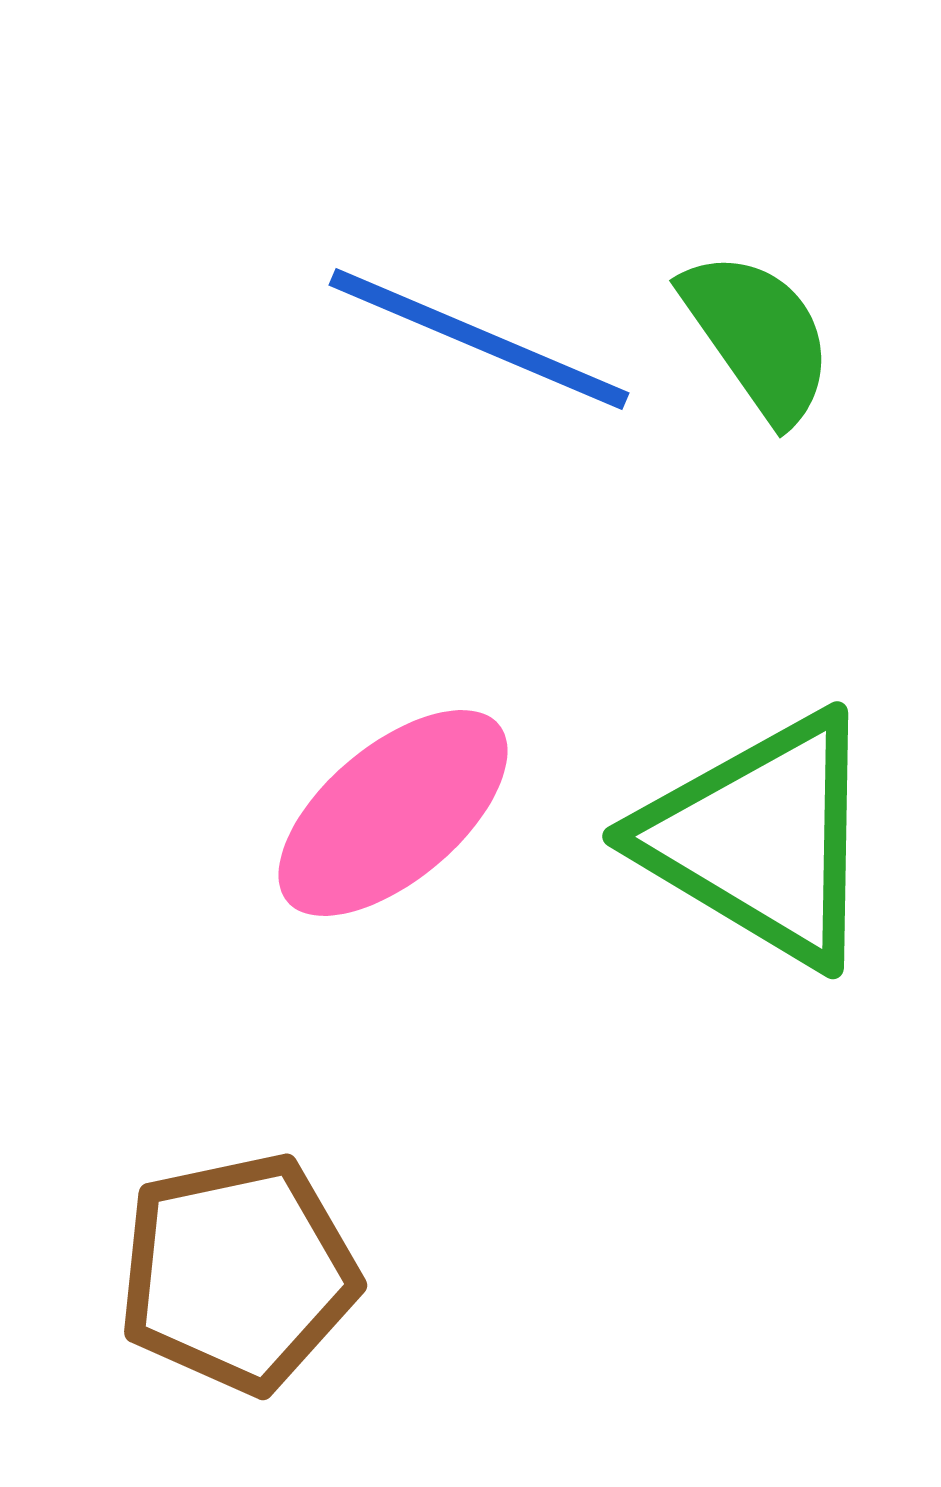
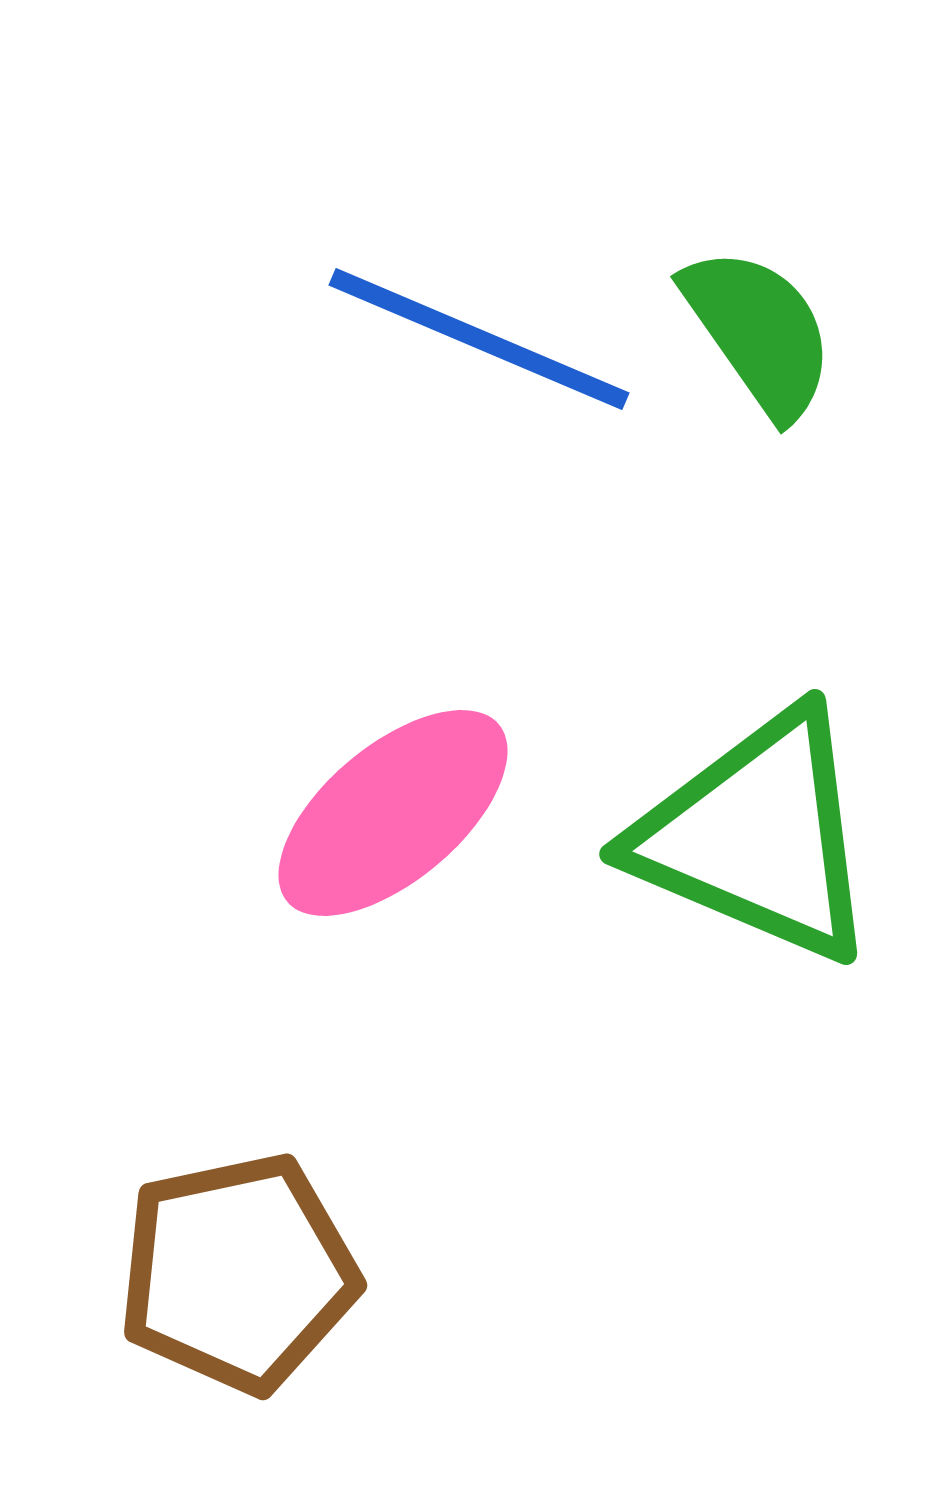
green semicircle: moved 1 px right, 4 px up
green triangle: moved 4 px left, 3 px up; rotated 8 degrees counterclockwise
